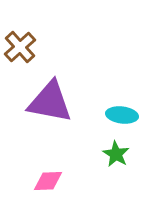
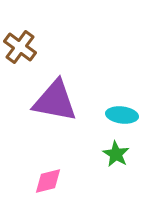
brown cross: rotated 12 degrees counterclockwise
purple triangle: moved 5 px right, 1 px up
pink diamond: rotated 12 degrees counterclockwise
